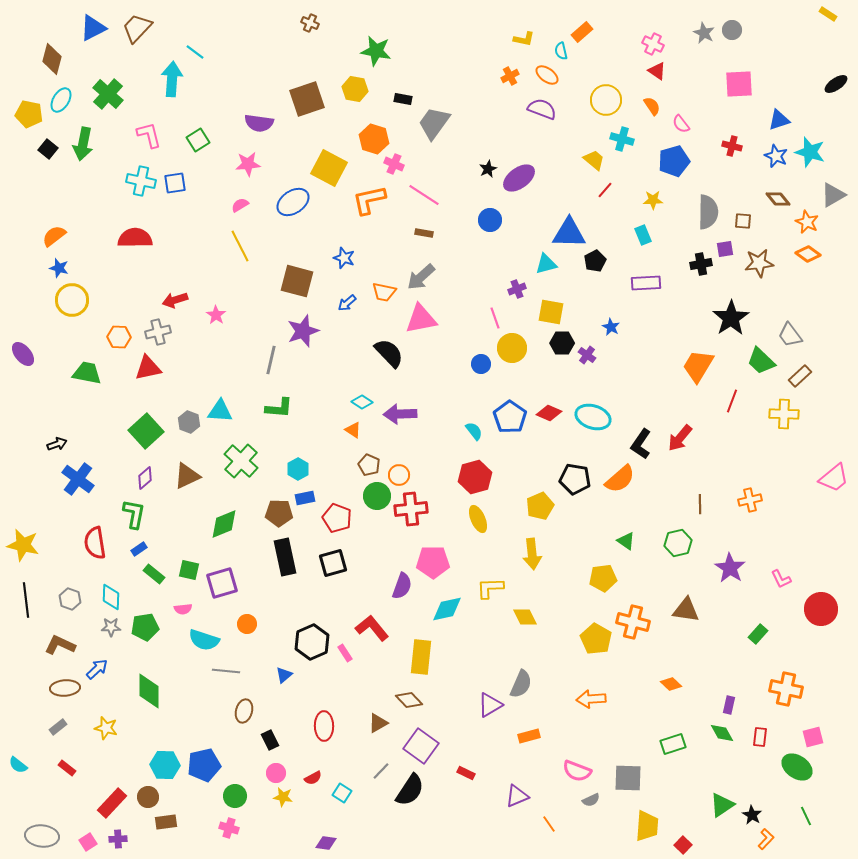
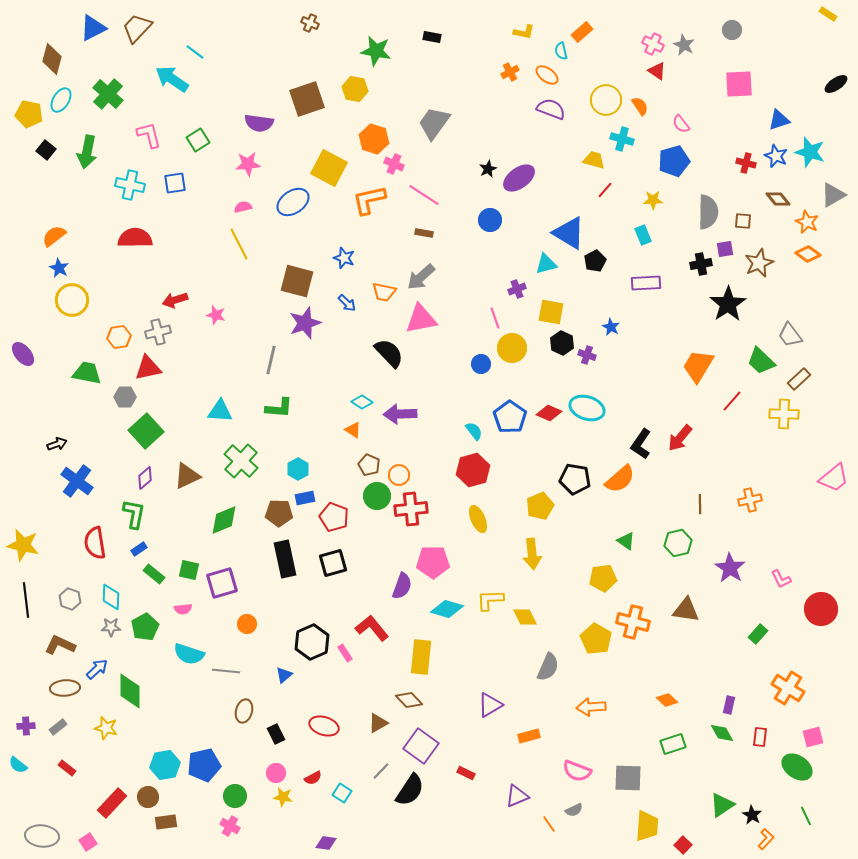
gray star at (704, 33): moved 20 px left, 12 px down
yellow L-shape at (524, 39): moved 7 px up
orange cross at (510, 76): moved 4 px up
cyan arrow at (172, 79): rotated 60 degrees counterclockwise
black rectangle at (403, 99): moved 29 px right, 62 px up
orange semicircle at (652, 106): moved 12 px left
purple semicircle at (542, 109): moved 9 px right
green arrow at (83, 144): moved 4 px right, 8 px down
red cross at (732, 146): moved 14 px right, 17 px down
black square at (48, 149): moved 2 px left, 1 px down
yellow trapezoid at (594, 160): rotated 25 degrees counterclockwise
cyan cross at (141, 181): moved 11 px left, 4 px down
pink semicircle at (240, 205): moved 3 px right, 2 px down; rotated 18 degrees clockwise
blue triangle at (569, 233): rotated 30 degrees clockwise
yellow line at (240, 246): moved 1 px left, 2 px up
brown star at (759, 263): rotated 16 degrees counterclockwise
blue star at (59, 268): rotated 12 degrees clockwise
blue arrow at (347, 303): rotated 96 degrees counterclockwise
pink star at (216, 315): rotated 18 degrees counterclockwise
black star at (731, 318): moved 3 px left, 14 px up
purple star at (303, 331): moved 2 px right, 8 px up
orange hexagon at (119, 337): rotated 10 degrees counterclockwise
black hexagon at (562, 343): rotated 25 degrees clockwise
purple cross at (587, 355): rotated 18 degrees counterclockwise
brown rectangle at (800, 376): moved 1 px left, 3 px down
red line at (732, 401): rotated 20 degrees clockwise
cyan ellipse at (593, 417): moved 6 px left, 9 px up
gray hexagon at (189, 422): moved 64 px left, 25 px up; rotated 20 degrees counterclockwise
red hexagon at (475, 477): moved 2 px left, 7 px up
blue cross at (78, 479): moved 1 px left, 2 px down
red pentagon at (337, 518): moved 3 px left, 1 px up
green diamond at (224, 524): moved 4 px up
black rectangle at (285, 557): moved 2 px down
yellow L-shape at (490, 588): moved 12 px down
cyan diamond at (447, 609): rotated 28 degrees clockwise
green pentagon at (145, 627): rotated 20 degrees counterclockwise
cyan semicircle at (204, 640): moved 15 px left, 14 px down
gray semicircle at (521, 684): moved 27 px right, 17 px up
orange diamond at (671, 684): moved 4 px left, 16 px down
orange cross at (786, 689): moved 2 px right, 1 px up; rotated 20 degrees clockwise
green diamond at (149, 691): moved 19 px left
orange arrow at (591, 699): moved 8 px down
red ellipse at (324, 726): rotated 72 degrees counterclockwise
black rectangle at (270, 740): moved 6 px right, 6 px up
cyan hexagon at (165, 765): rotated 12 degrees counterclockwise
gray semicircle at (591, 800): moved 17 px left, 10 px down
pink cross at (229, 828): moved 1 px right, 2 px up; rotated 12 degrees clockwise
purple cross at (118, 839): moved 92 px left, 113 px up
